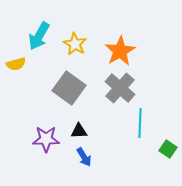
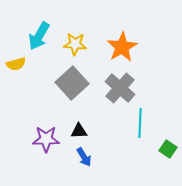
yellow star: rotated 25 degrees counterclockwise
orange star: moved 2 px right, 4 px up
gray square: moved 3 px right, 5 px up; rotated 12 degrees clockwise
